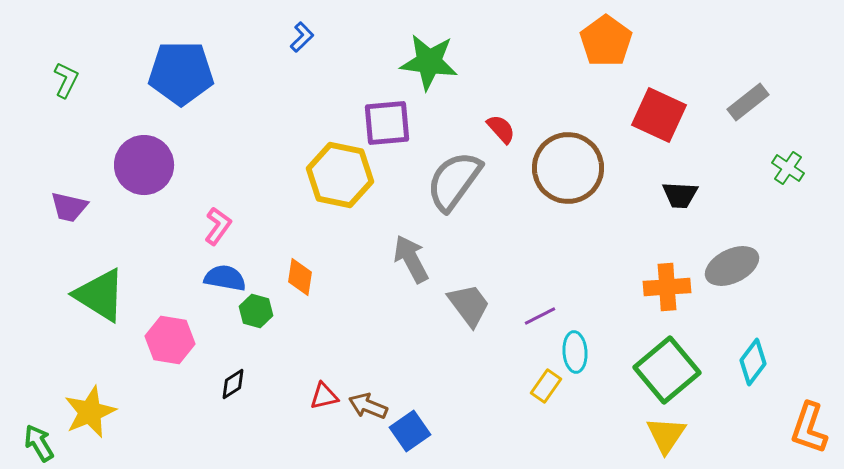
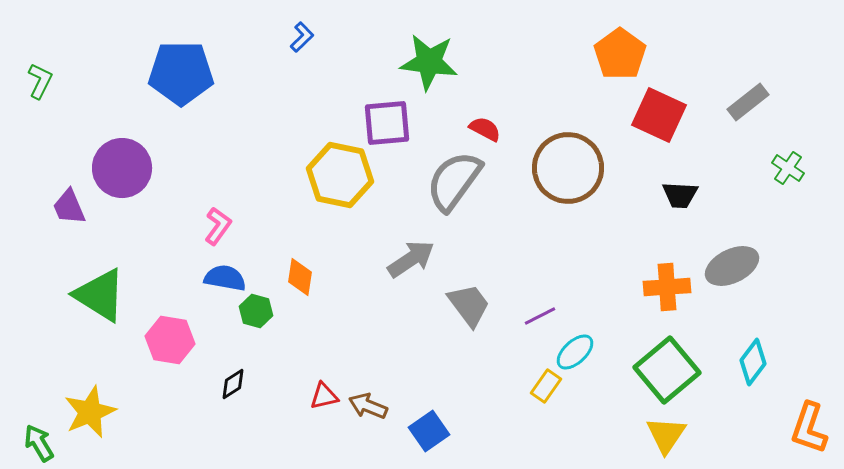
orange pentagon: moved 14 px right, 13 px down
green L-shape: moved 26 px left, 1 px down
red semicircle: moved 16 px left; rotated 20 degrees counterclockwise
purple circle: moved 22 px left, 3 px down
purple trapezoid: rotated 54 degrees clockwise
gray arrow: rotated 84 degrees clockwise
cyan ellipse: rotated 51 degrees clockwise
blue square: moved 19 px right
